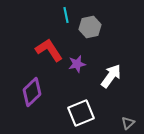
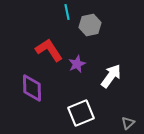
cyan line: moved 1 px right, 3 px up
gray hexagon: moved 2 px up
purple star: rotated 12 degrees counterclockwise
purple diamond: moved 4 px up; rotated 48 degrees counterclockwise
